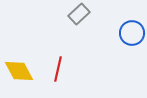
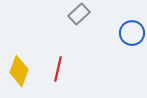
yellow diamond: rotated 48 degrees clockwise
